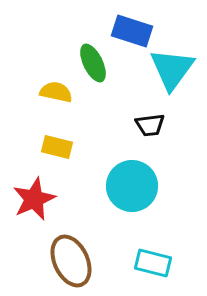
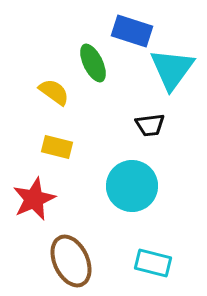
yellow semicircle: moved 2 px left; rotated 24 degrees clockwise
